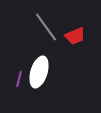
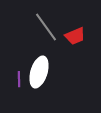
purple line: rotated 14 degrees counterclockwise
